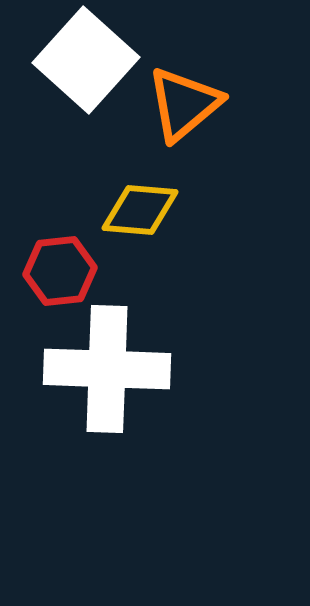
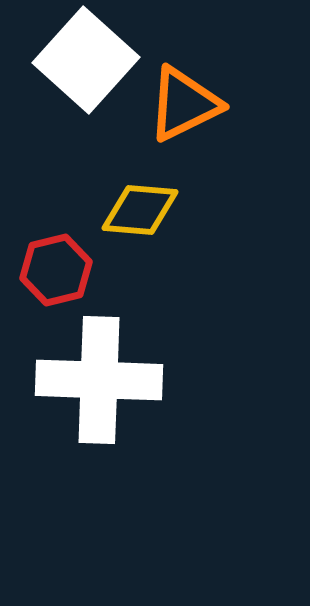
orange triangle: rotated 14 degrees clockwise
red hexagon: moved 4 px left, 1 px up; rotated 8 degrees counterclockwise
white cross: moved 8 px left, 11 px down
